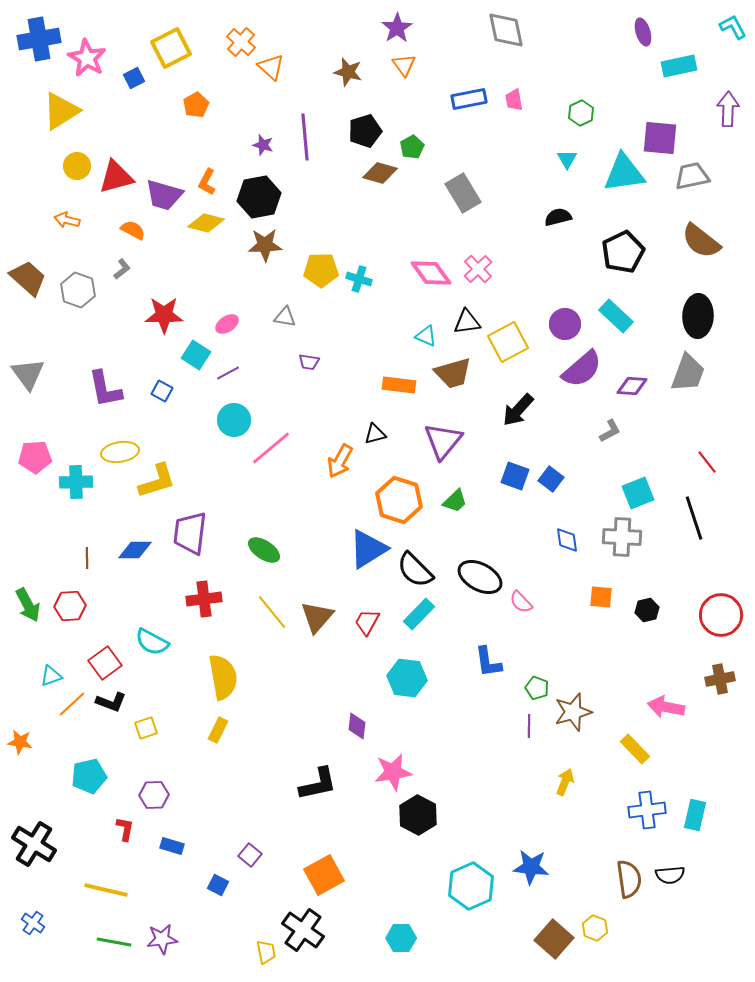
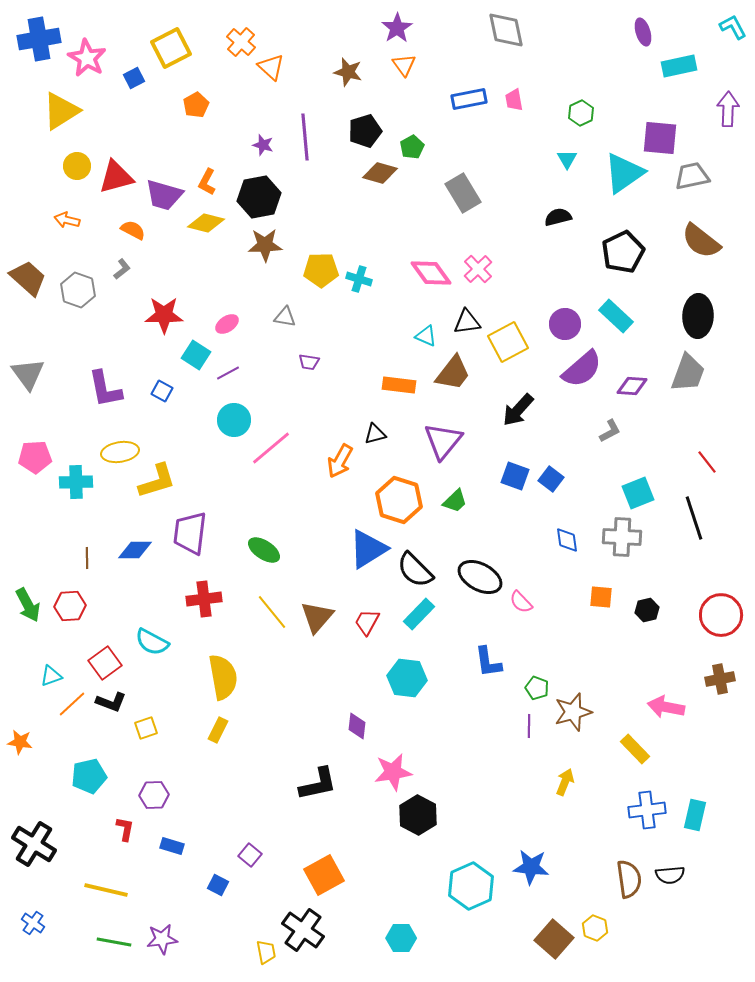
cyan triangle at (624, 173): rotated 27 degrees counterclockwise
brown trapezoid at (453, 373): rotated 36 degrees counterclockwise
